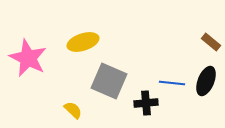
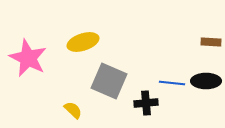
brown rectangle: rotated 36 degrees counterclockwise
black ellipse: rotated 68 degrees clockwise
